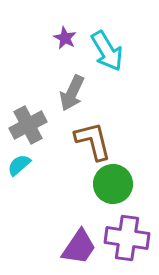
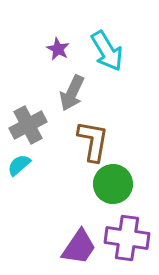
purple star: moved 7 px left, 11 px down
brown L-shape: rotated 24 degrees clockwise
